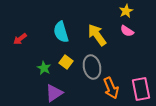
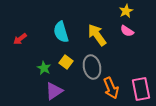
purple triangle: moved 2 px up
